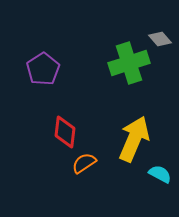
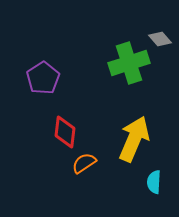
purple pentagon: moved 9 px down
cyan semicircle: moved 6 px left, 8 px down; rotated 115 degrees counterclockwise
